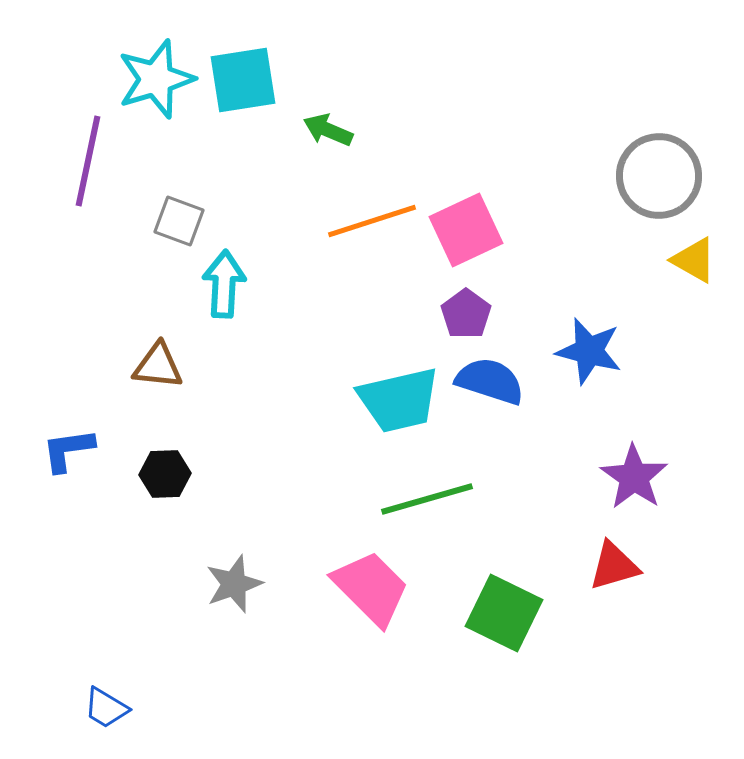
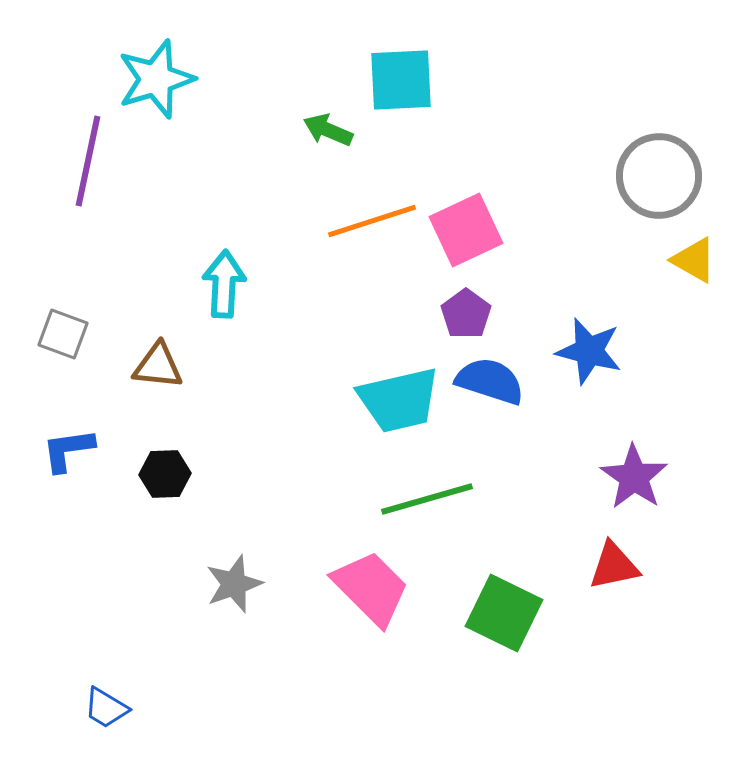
cyan square: moved 158 px right; rotated 6 degrees clockwise
gray square: moved 116 px left, 113 px down
red triangle: rotated 4 degrees clockwise
